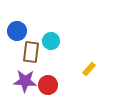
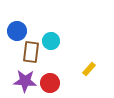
red circle: moved 2 px right, 2 px up
